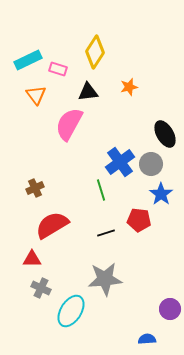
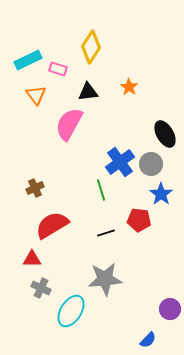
yellow diamond: moved 4 px left, 5 px up
orange star: rotated 24 degrees counterclockwise
blue semicircle: moved 1 px right, 1 px down; rotated 138 degrees clockwise
